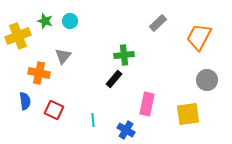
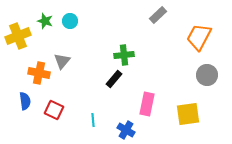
gray rectangle: moved 8 px up
gray triangle: moved 1 px left, 5 px down
gray circle: moved 5 px up
